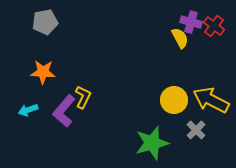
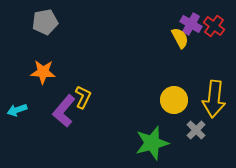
purple cross: moved 2 px down; rotated 15 degrees clockwise
yellow arrow: moved 3 px right, 1 px up; rotated 111 degrees counterclockwise
cyan arrow: moved 11 px left
